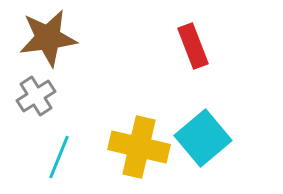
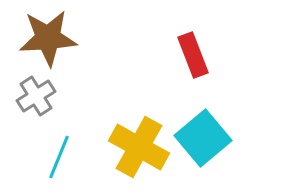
brown star: rotated 4 degrees clockwise
red rectangle: moved 9 px down
yellow cross: rotated 16 degrees clockwise
